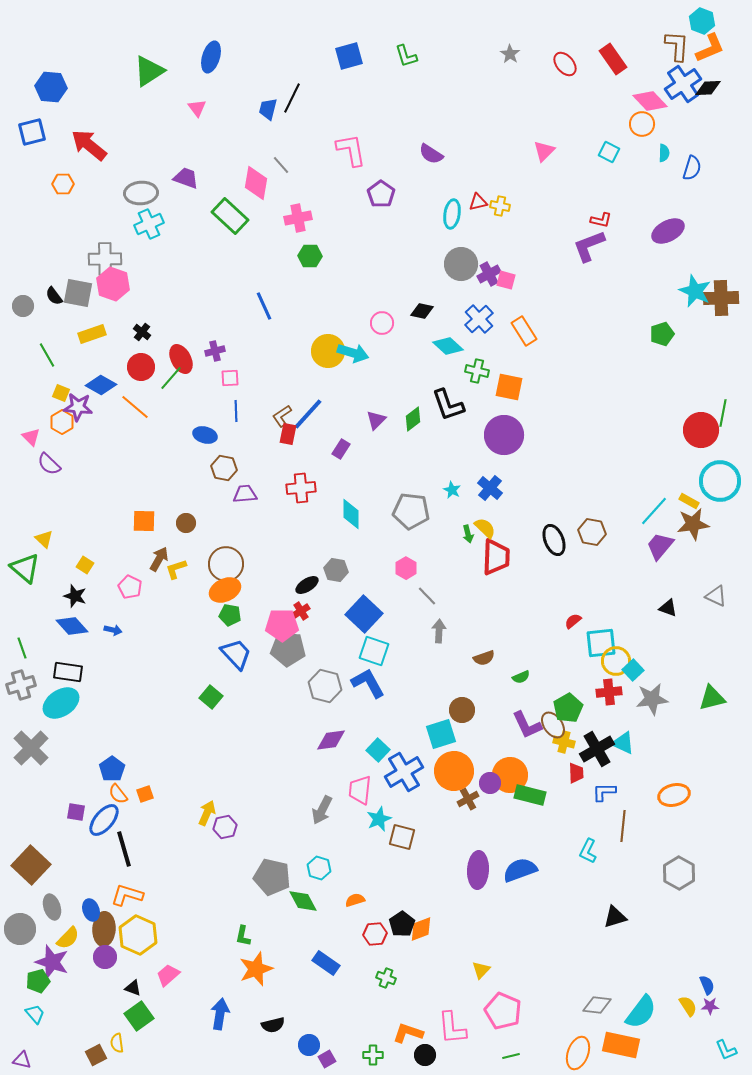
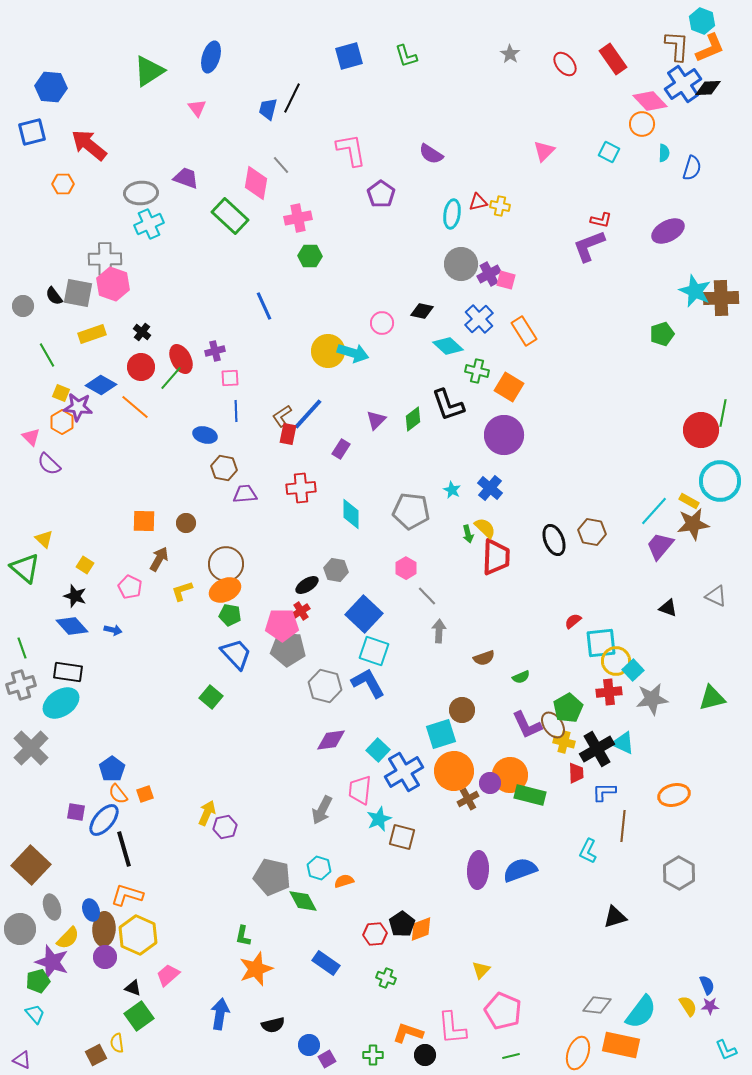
orange square at (509, 387): rotated 20 degrees clockwise
yellow L-shape at (176, 569): moved 6 px right, 22 px down
orange semicircle at (355, 900): moved 11 px left, 19 px up
purple triangle at (22, 1060): rotated 12 degrees clockwise
